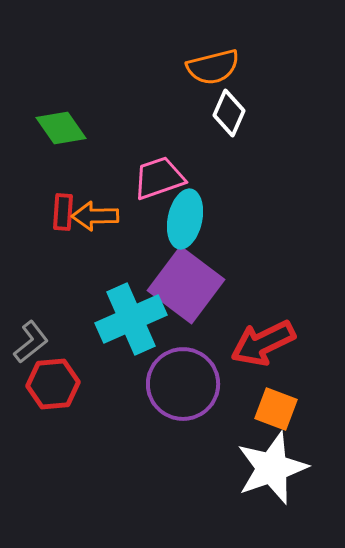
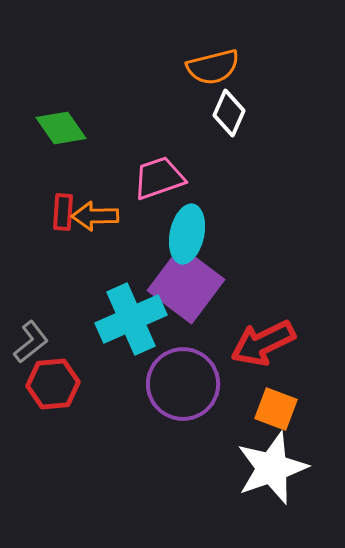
cyan ellipse: moved 2 px right, 15 px down
